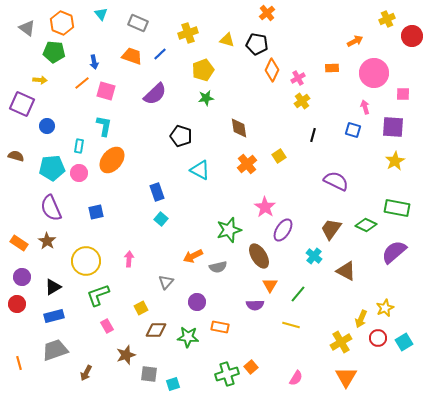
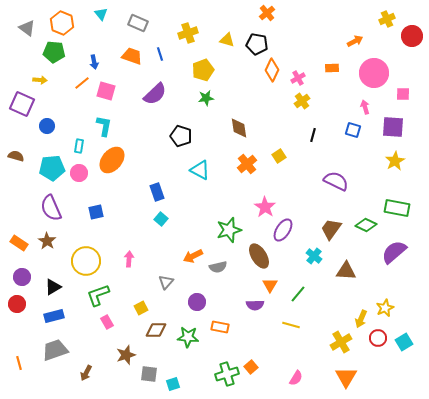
blue line at (160, 54): rotated 64 degrees counterclockwise
brown triangle at (346, 271): rotated 25 degrees counterclockwise
pink rectangle at (107, 326): moved 4 px up
